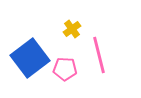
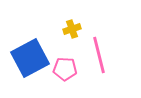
yellow cross: rotated 18 degrees clockwise
blue square: rotated 9 degrees clockwise
